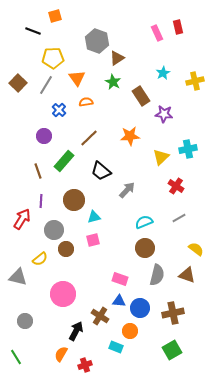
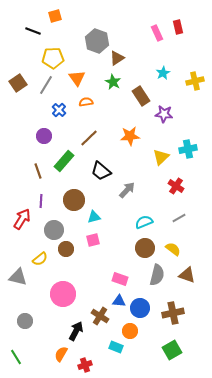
brown square at (18, 83): rotated 12 degrees clockwise
yellow semicircle at (196, 249): moved 23 px left
